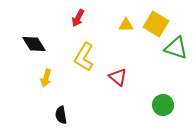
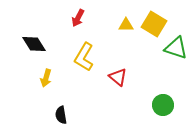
yellow square: moved 2 px left
